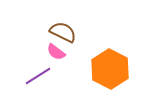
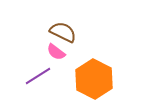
orange hexagon: moved 16 px left, 10 px down
